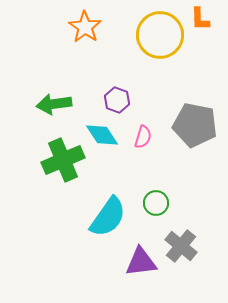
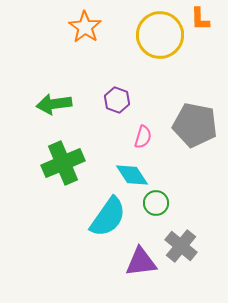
cyan diamond: moved 30 px right, 40 px down
green cross: moved 3 px down
